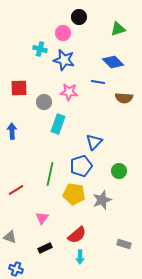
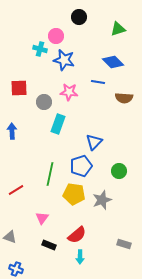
pink circle: moved 7 px left, 3 px down
black rectangle: moved 4 px right, 3 px up; rotated 48 degrees clockwise
